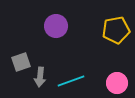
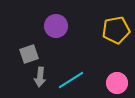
gray square: moved 8 px right, 8 px up
cyan line: moved 1 px up; rotated 12 degrees counterclockwise
